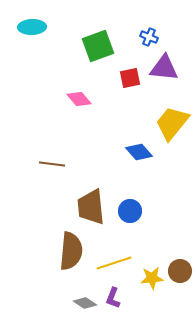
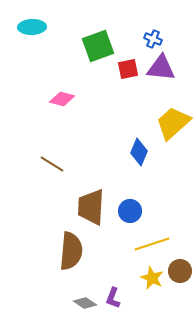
blue cross: moved 4 px right, 2 px down
purple triangle: moved 3 px left
red square: moved 2 px left, 9 px up
pink diamond: moved 17 px left; rotated 35 degrees counterclockwise
yellow trapezoid: moved 1 px right; rotated 9 degrees clockwise
blue diamond: rotated 64 degrees clockwise
brown line: rotated 25 degrees clockwise
brown trapezoid: rotated 9 degrees clockwise
yellow line: moved 38 px right, 19 px up
yellow star: rotated 30 degrees clockwise
